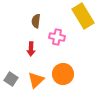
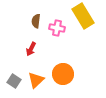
pink cross: moved 9 px up
red arrow: rotated 24 degrees clockwise
gray square: moved 3 px right, 2 px down
